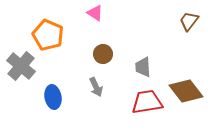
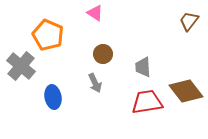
gray arrow: moved 1 px left, 4 px up
